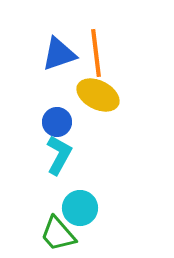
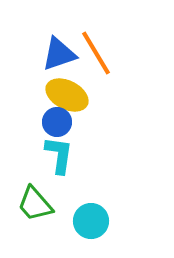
orange line: rotated 24 degrees counterclockwise
yellow ellipse: moved 31 px left
cyan L-shape: rotated 21 degrees counterclockwise
cyan circle: moved 11 px right, 13 px down
green trapezoid: moved 23 px left, 30 px up
